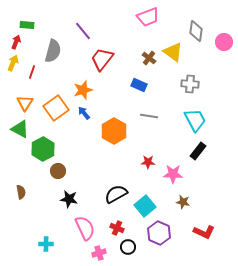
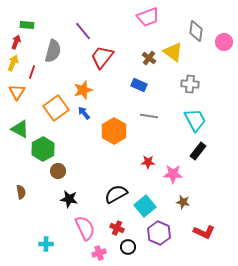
red trapezoid: moved 2 px up
orange triangle: moved 8 px left, 11 px up
